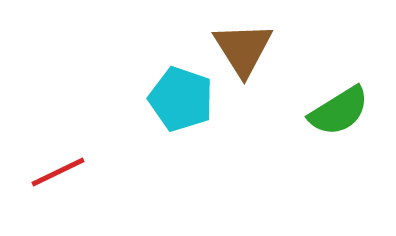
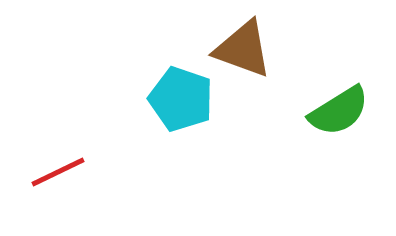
brown triangle: rotated 38 degrees counterclockwise
